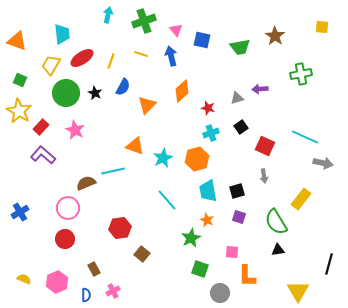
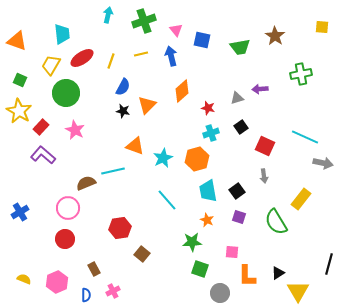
yellow line at (141, 54): rotated 32 degrees counterclockwise
black star at (95, 93): moved 28 px right, 18 px down; rotated 16 degrees counterclockwise
black square at (237, 191): rotated 21 degrees counterclockwise
green star at (191, 238): moved 1 px right, 4 px down; rotated 24 degrees clockwise
black triangle at (278, 250): moved 23 px down; rotated 24 degrees counterclockwise
